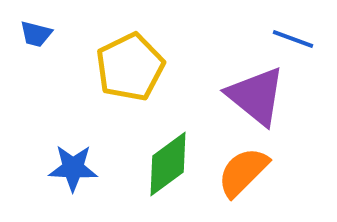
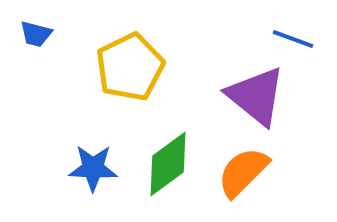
blue star: moved 20 px right
